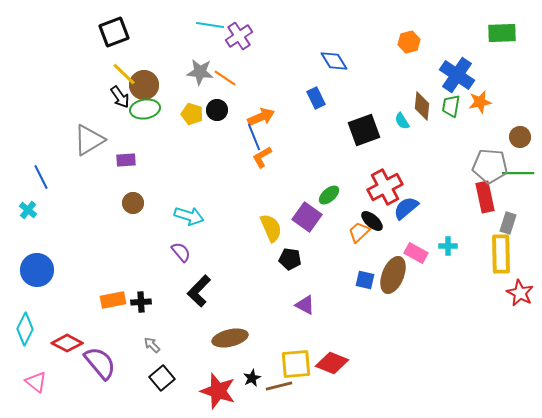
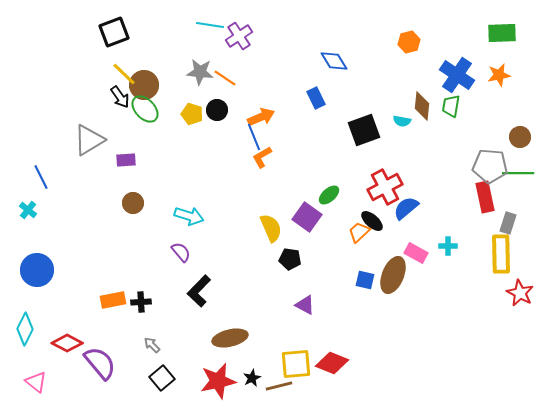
orange star at (480, 102): moved 19 px right, 27 px up
green ellipse at (145, 109): rotated 56 degrees clockwise
cyan semicircle at (402, 121): rotated 48 degrees counterclockwise
red star at (218, 391): moved 10 px up; rotated 30 degrees counterclockwise
